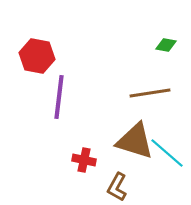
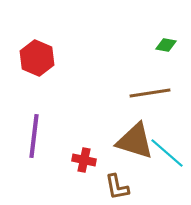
red hexagon: moved 2 px down; rotated 12 degrees clockwise
purple line: moved 25 px left, 39 px down
brown L-shape: rotated 40 degrees counterclockwise
